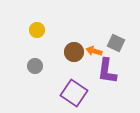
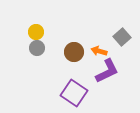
yellow circle: moved 1 px left, 2 px down
gray square: moved 6 px right, 6 px up; rotated 24 degrees clockwise
orange arrow: moved 5 px right
gray circle: moved 2 px right, 18 px up
purple L-shape: rotated 124 degrees counterclockwise
